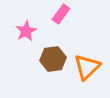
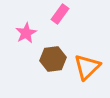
pink rectangle: moved 1 px left
pink star: moved 2 px down
